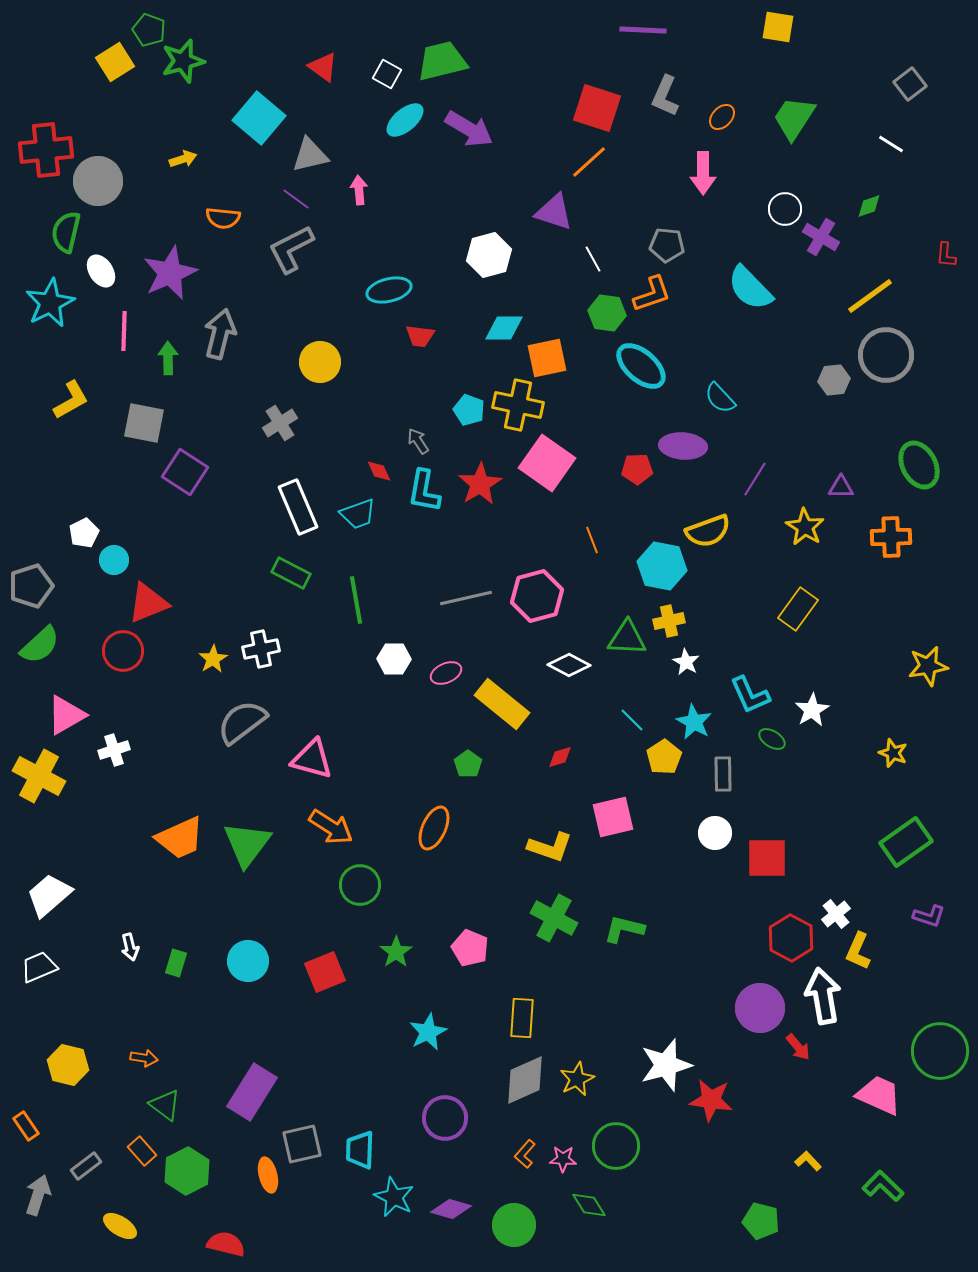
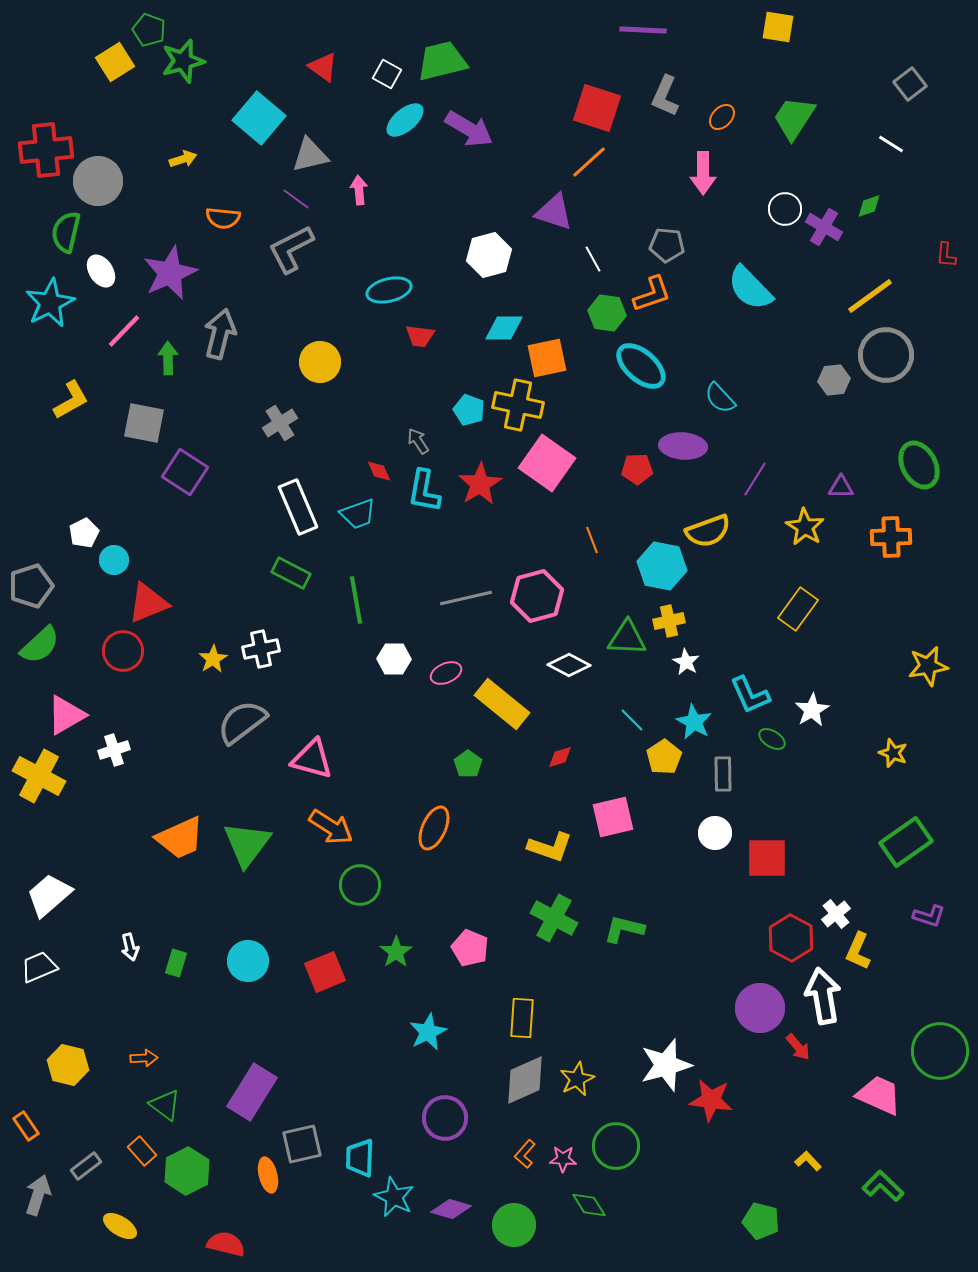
purple cross at (821, 237): moved 3 px right, 10 px up
pink line at (124, 331): rotated 42 degrees clockwise
orange arrow at (144, 1058): rotated 12 degrees counterclockwise
cyan trapezoid at (360, 1150): moved 8 px down
